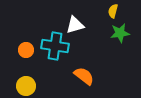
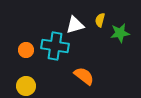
yellow semicircle: moved 13 px left, 9 px down
